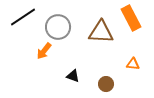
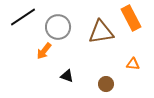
brown triangle: rotated 12 degrees counterclockwise
black triangle: moved 6 px left
